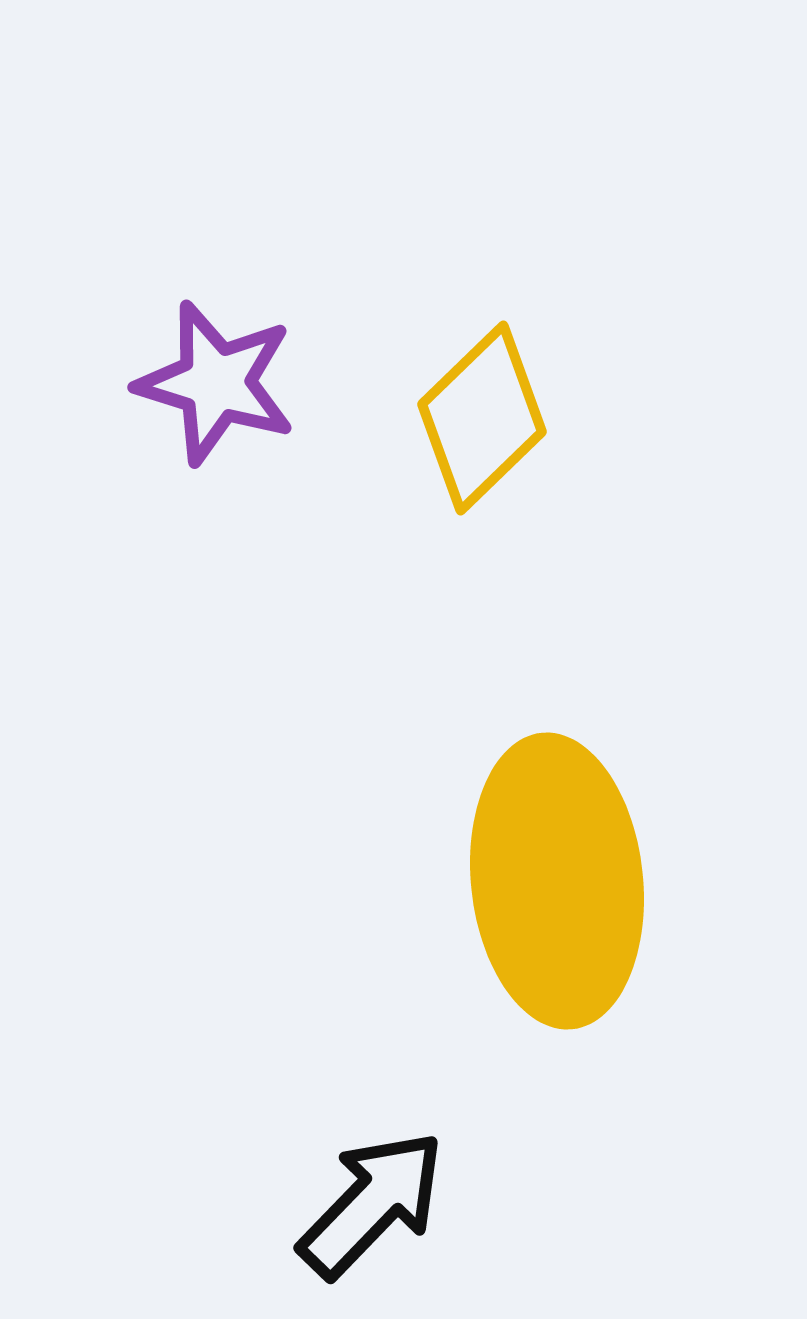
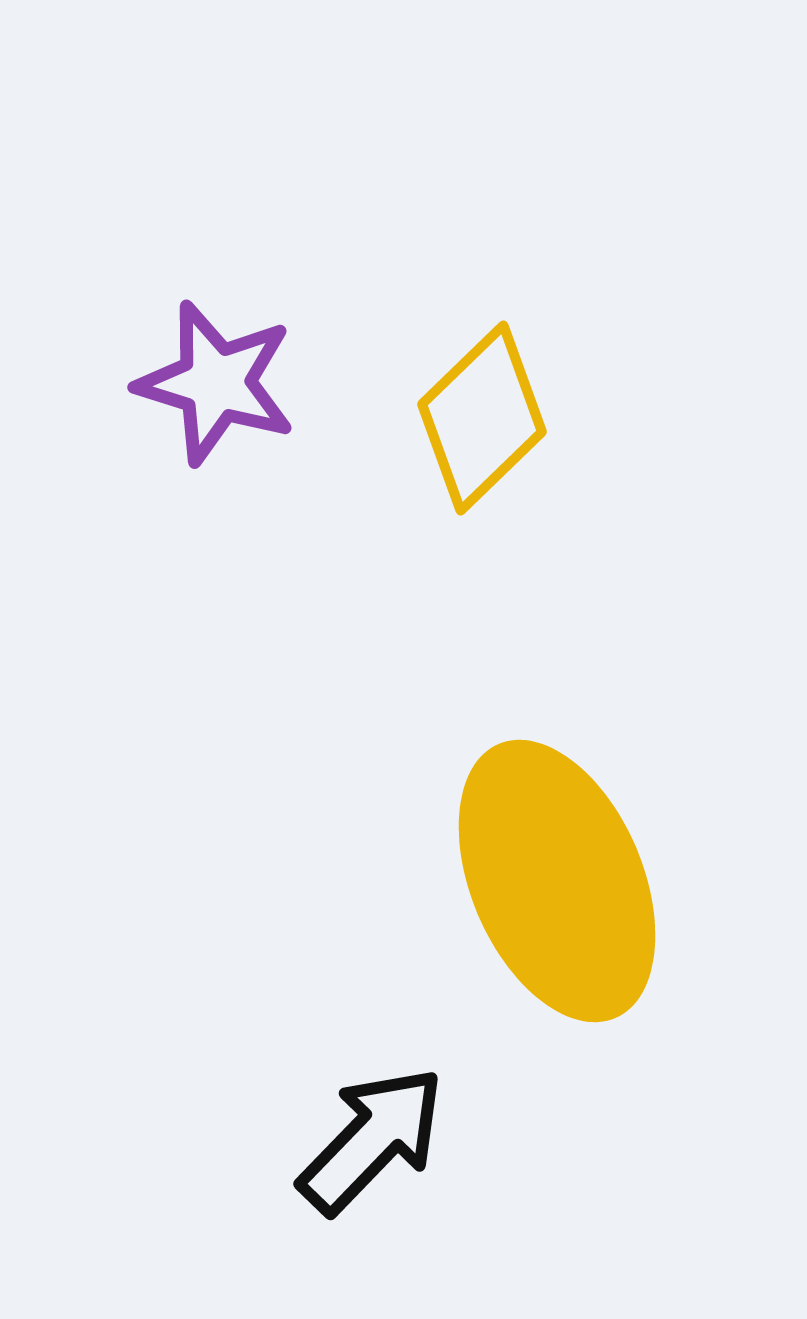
yellow ellipse: rotated 17 degrees counterclockwise
black arrow: moved 64 px up
